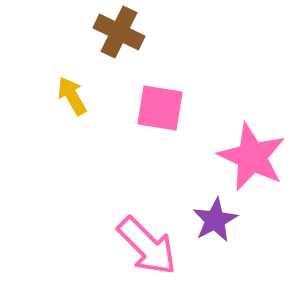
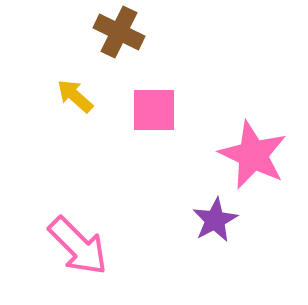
yellow arrow: moved 3 px right; rotated 18 degrees counterclockwise
pink square: moved 6 px left, 2 px down; rotated 9 degrees counterclockwise
pink star: moved 1 px right, 2 px up
pink arrow: moved 69 px left
